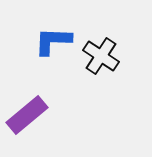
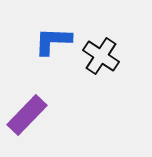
purple rectangle: rotated 6 degrees counterclockwise
